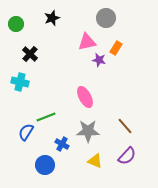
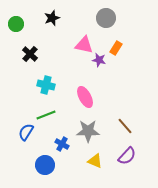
pink triangle: moved 3 px left, 3 px down; rotated 24 degrees clockwise
cyan cross: moved 26 px right, 3 px down
green line: moved 2 px up
